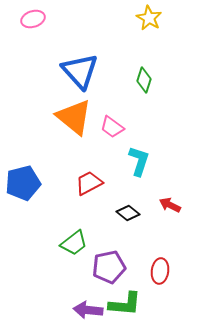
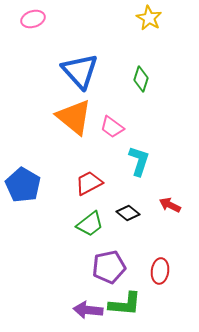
green diamond: moved 3 px left, 1 px up
blue pentagon: moved 2 px down; rotated 28 degrees counterclockwise
green trapezoid: moved 16 px right, 19 px up
